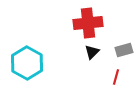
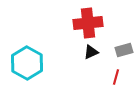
black triangle: moved 1 px left; rotated 21 degrees clockwise
